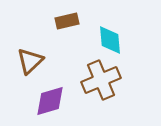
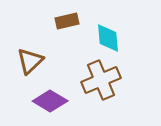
cyan diamond: moved 2 px left, 2 px up
purple diamond: rotated 48 degrees clockwise
